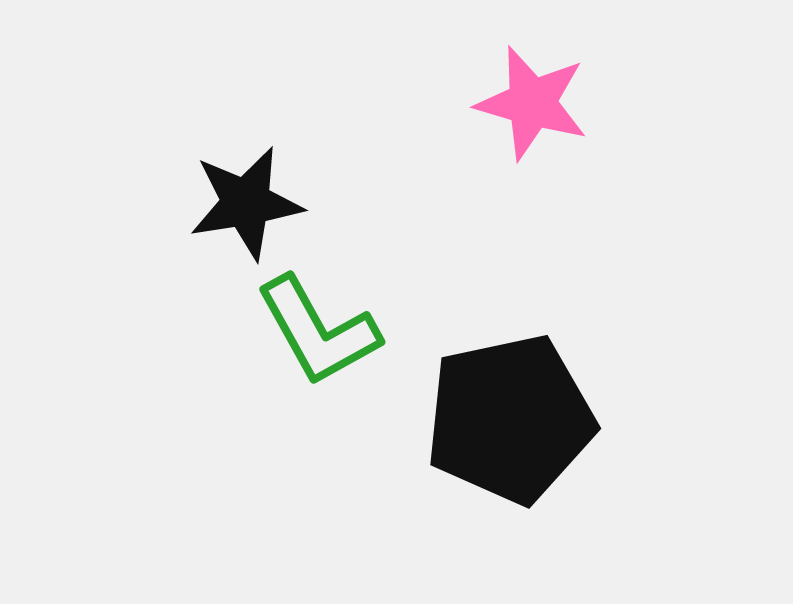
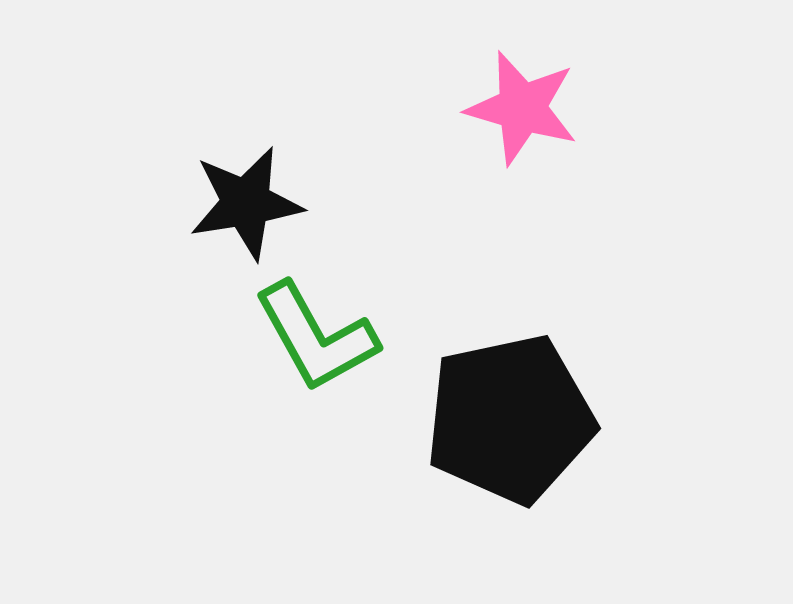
pink star: moved 10 px left, 5 px down
green L-shape: moved 2 px left, 6 px down
